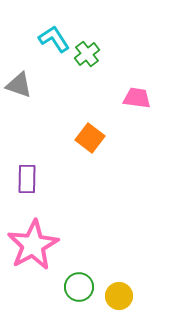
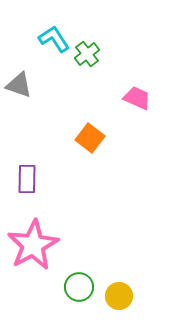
pink trapezoid: rotated 16 degrees clockwise
